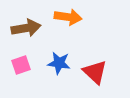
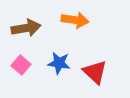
orange arrow: moved 7 px right, 3 px down
pink square: rotated 30 degrees counterclockwise
